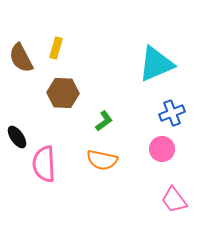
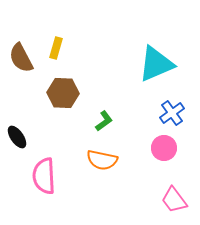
blue cross: rotated 15 degrees counterclockwise
pink circle: moved 2 px right, 1 px up
pink semicircle: moved 12 px down
